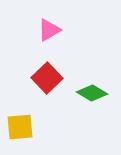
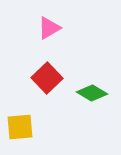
pink triangle: moved 2 px up
